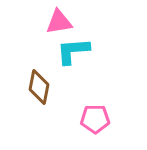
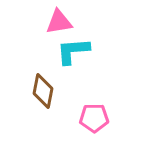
brown diamond: moved 4 px right, 4 px down
pink pentagon: moved 1 px left, 1 px up
